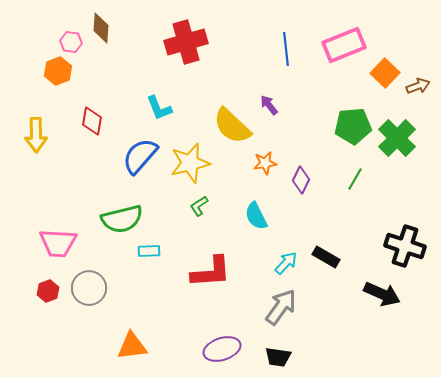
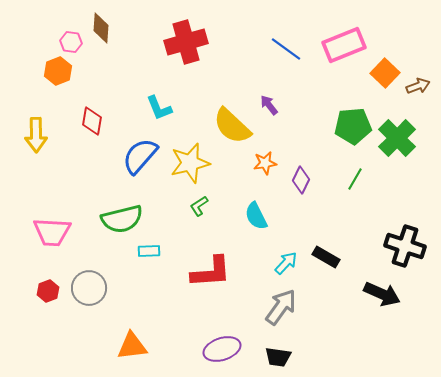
blue line: rotated 48 degrees counterclockwise
pink trapezoid: moved 6 px left, 11 px up
